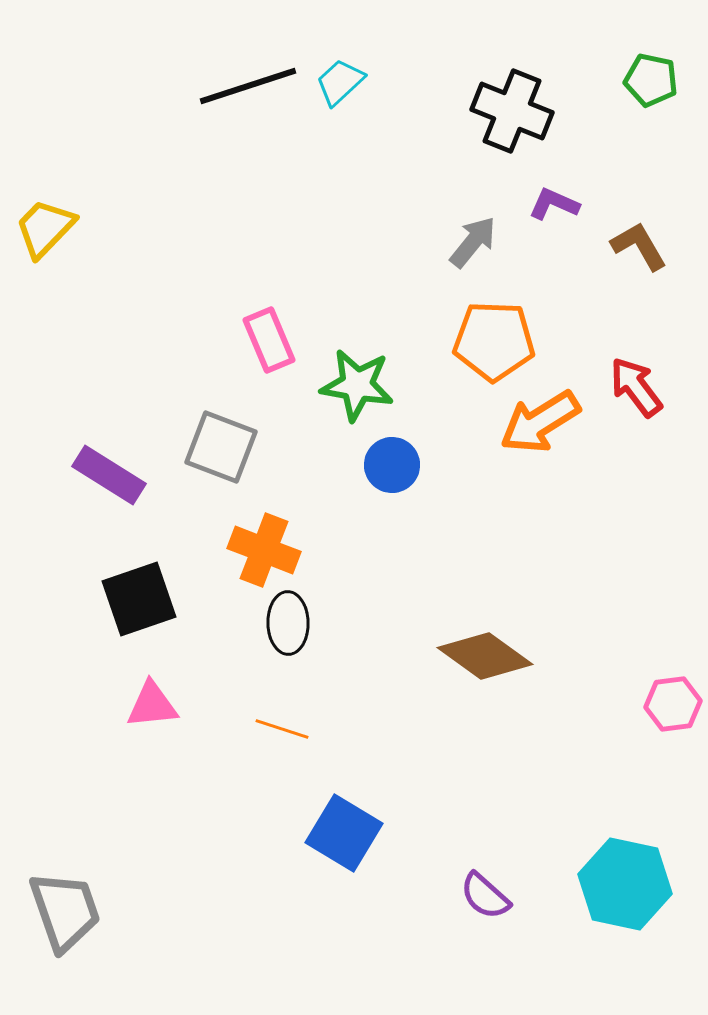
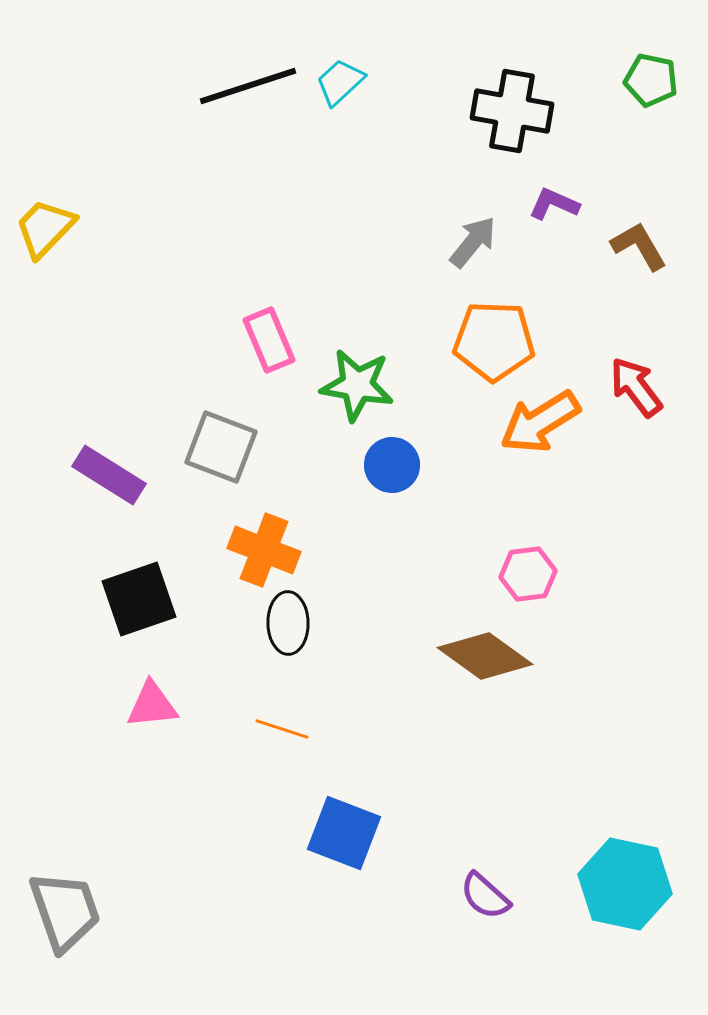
black cross: rotated 12 degrees counterclockwise
pink hexagon: moved 145 px left, 130 px up
blue square: rotated 10 degrees counterclockwise
